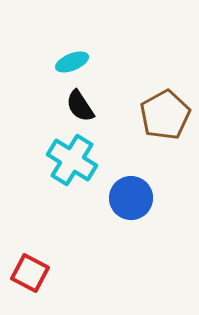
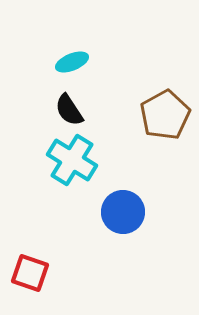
black semicircle: moved 11 px left, 4 px down
blue circle: moved 8 px left, 14 px down
red square: rotated 9 degrees counterclockwise
